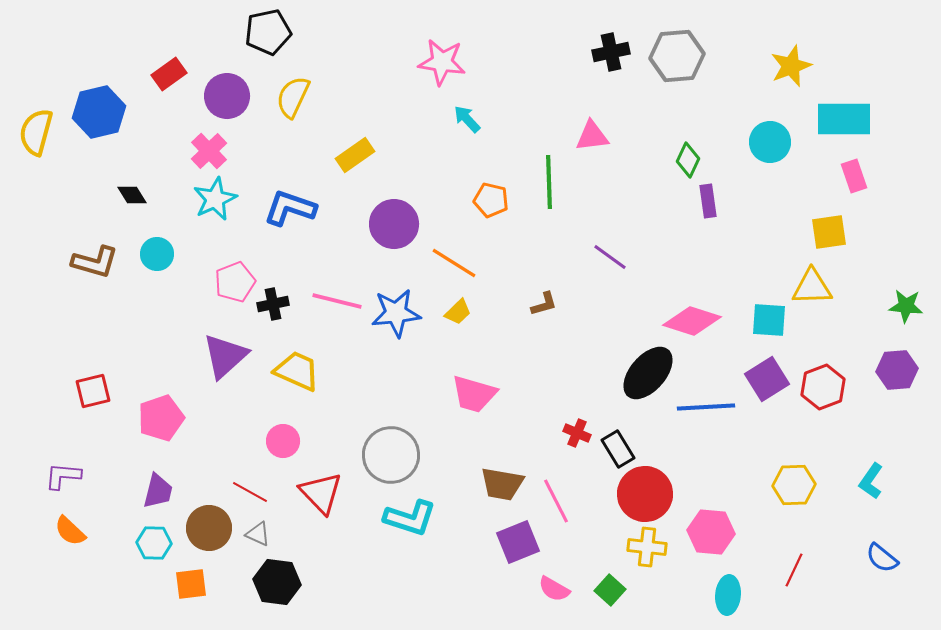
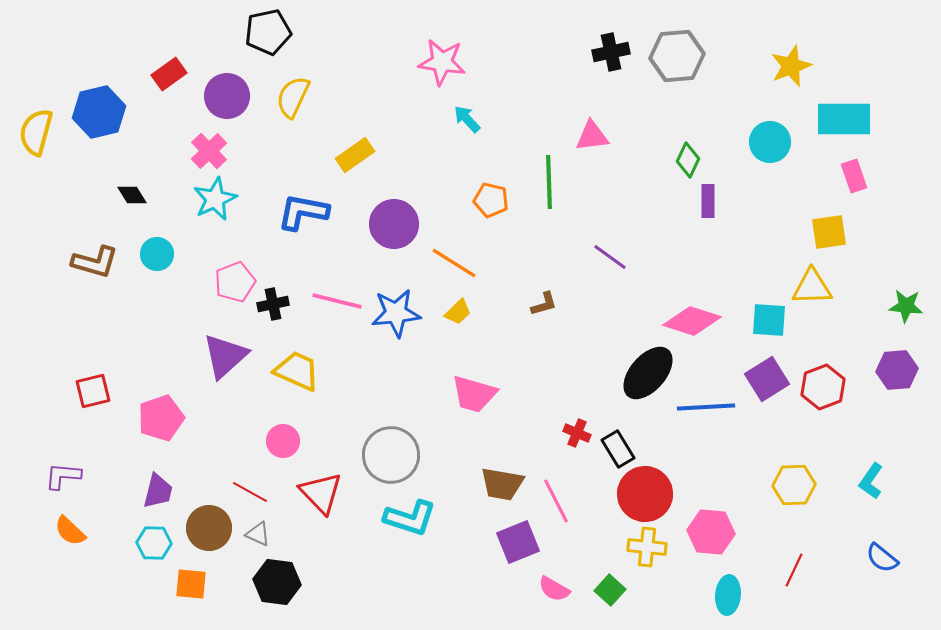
purple rectangle at (708, 201): rotated 8 degrees clockwise
blue L-shape at (290, 208): moved 13 px right, 4 px down; rotated 8 degrees counterclockwise
orange square at (191, 584): rotated 12 degrees clockwise
